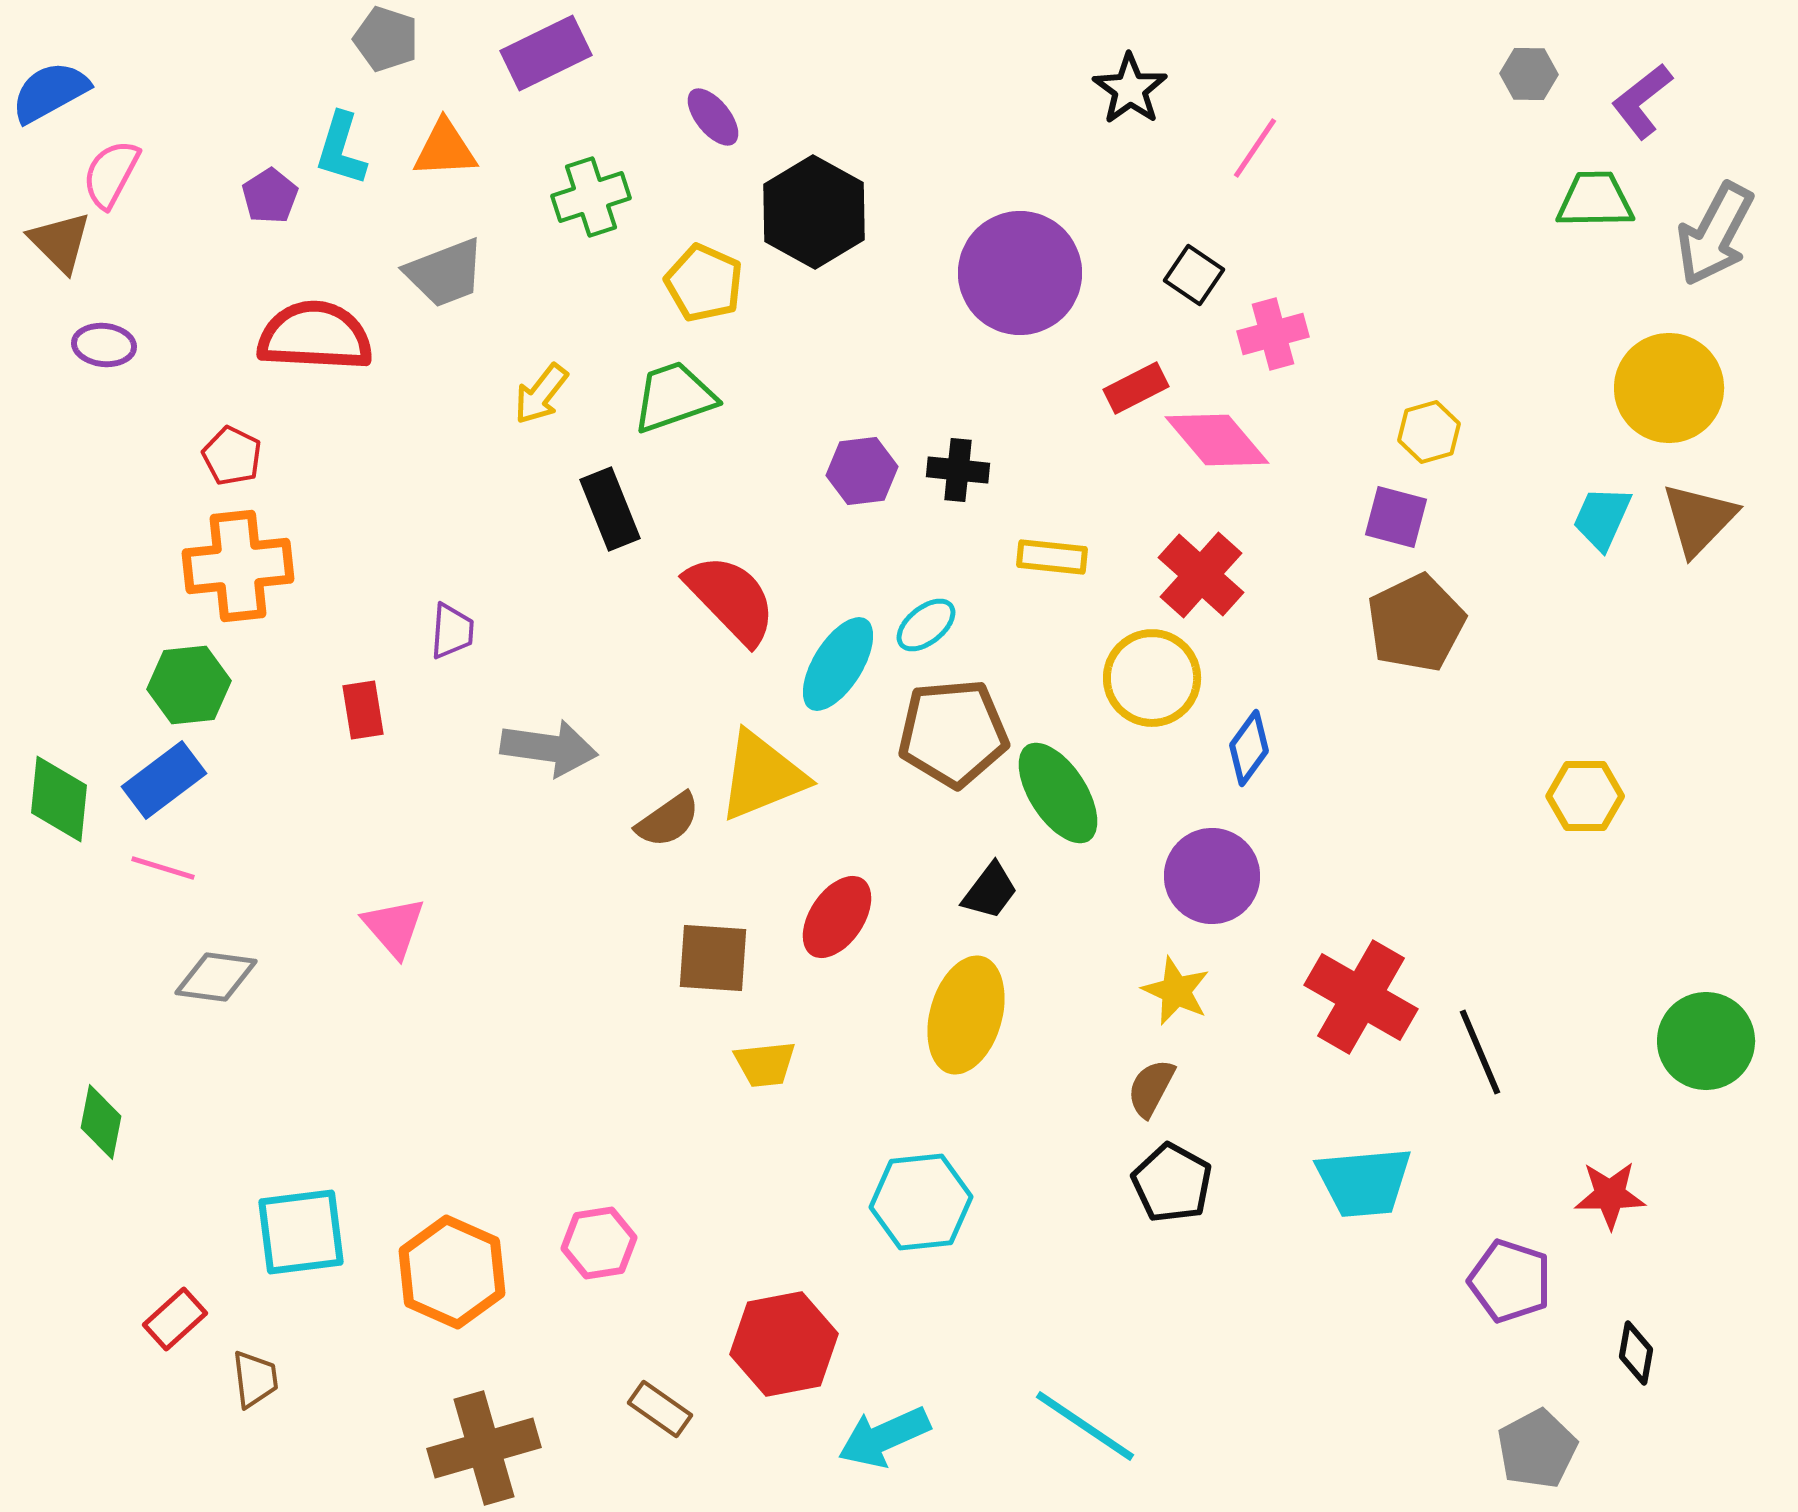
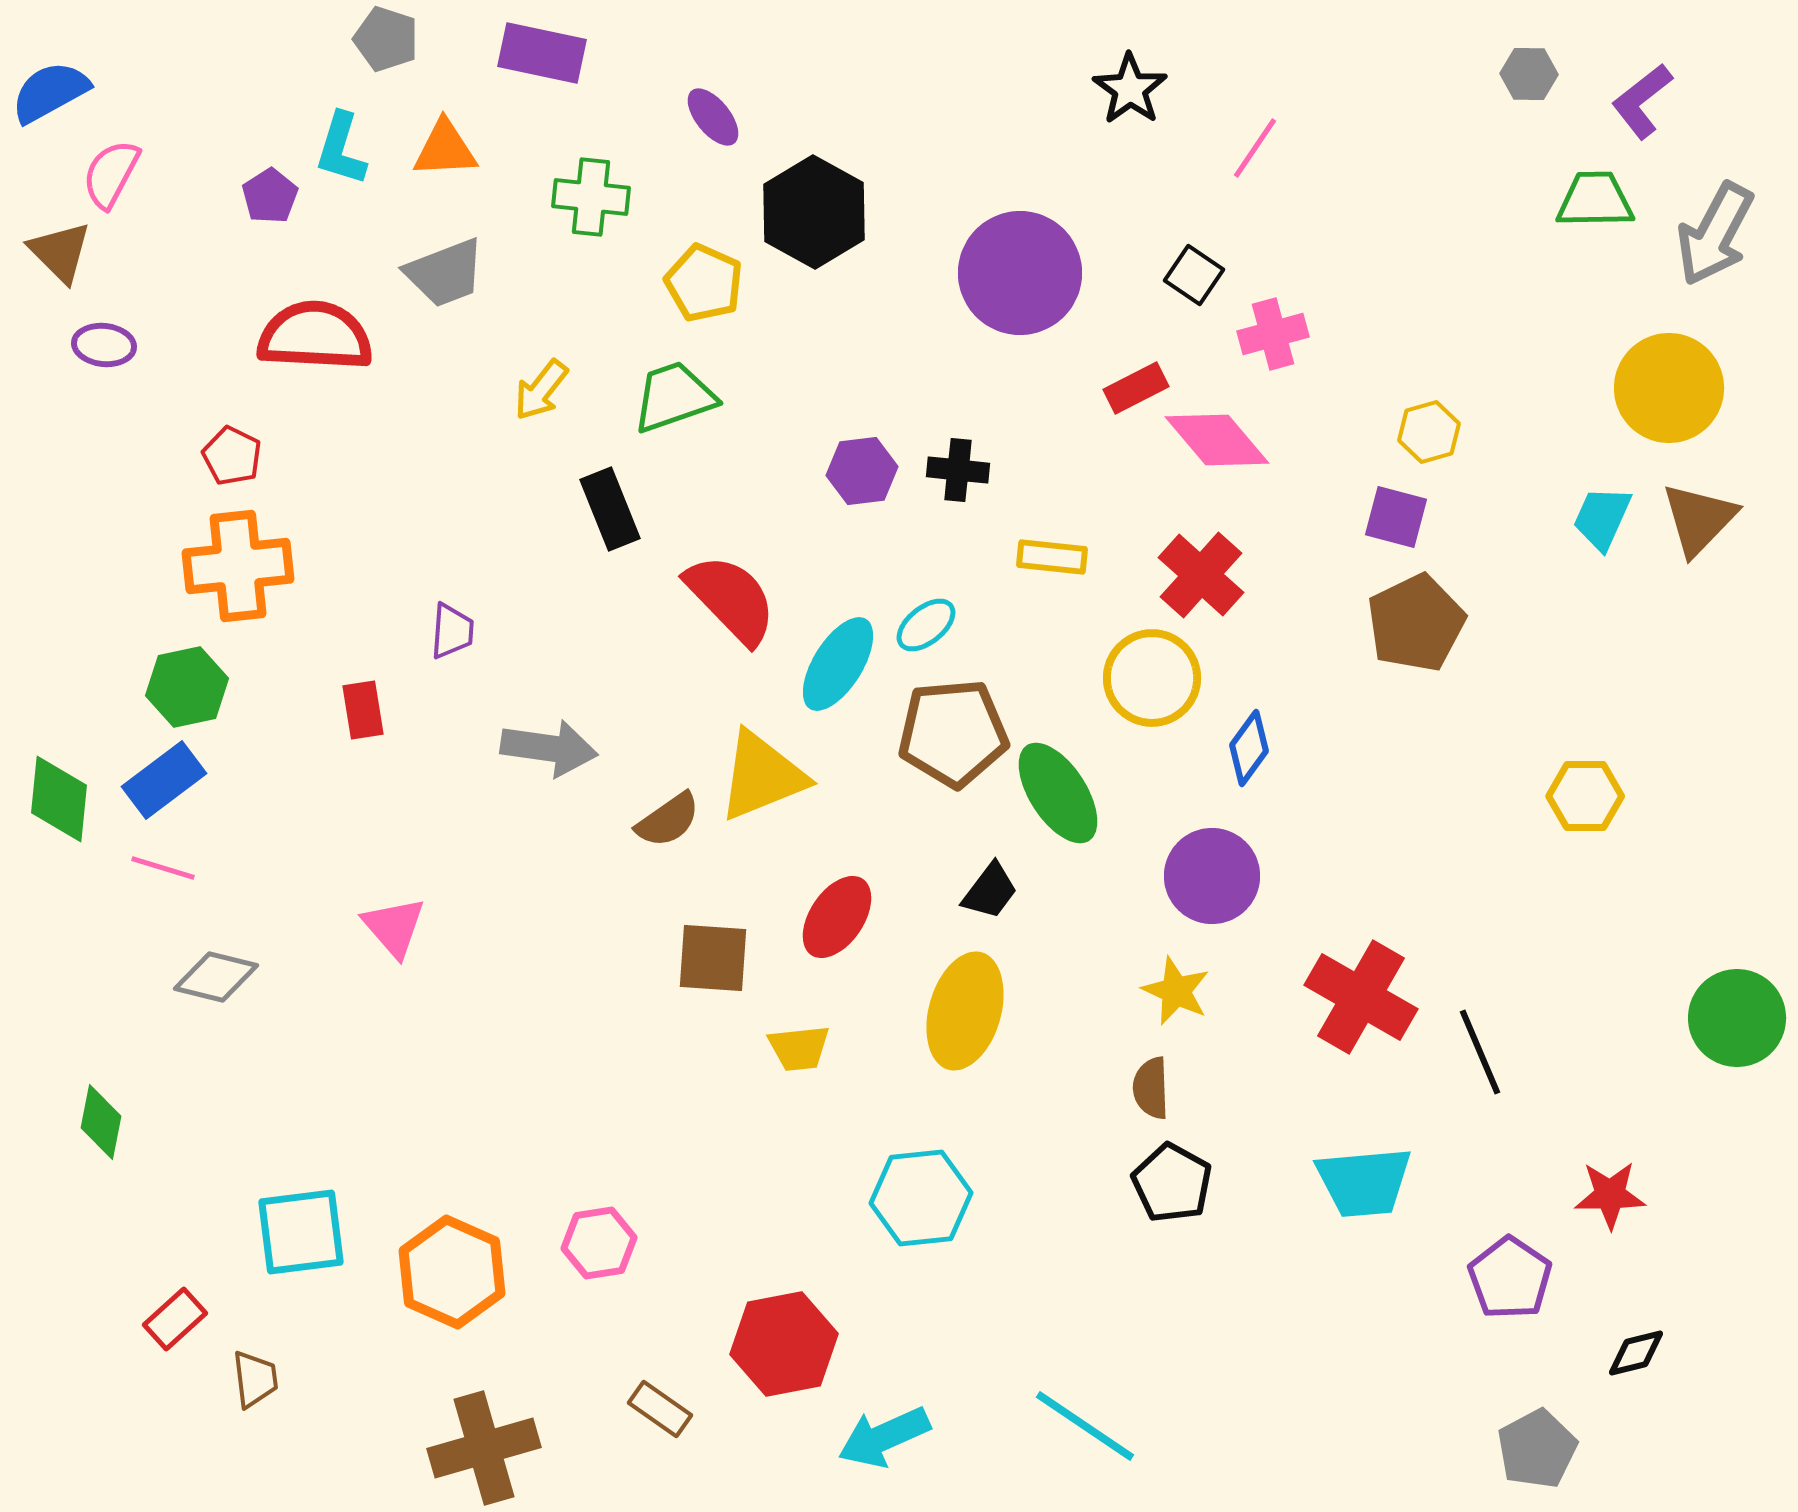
purple rectangle at (546, 53): moved 4 px left; rotated 38 degrees clockwise
green cross at (591, 197): rotated 24 degrees clockwise
brown triangle at (60, 242): moved 10 px down
yellow arrow at (541, 394): moved 4 px up
green hexagon at (189, 685): moved 2 px left, 2 px down; rotated 6 degrees counterclockwise
gray diamond at (216, 977): rotated 6 degrees clockwise
yellow ellipse at (966, 1015): moved 1 px left, 4 px up
green circle at (1706, 1041): moved 31 px right, 23 px up
yellow trapezoid at (765, 1064): moved 34 px right, 16 px up
brown semicircle at (1151, 1088): rotated 30 degrees counterclockwise
cyan hexagon at (921, 1202): moved 4 px up
purple pentagon at (1510, 1281): moved 3 px up; rotated 16 degrees clockwise
black diamond at (1636, 1353): rotated 66 degrees clockwise
